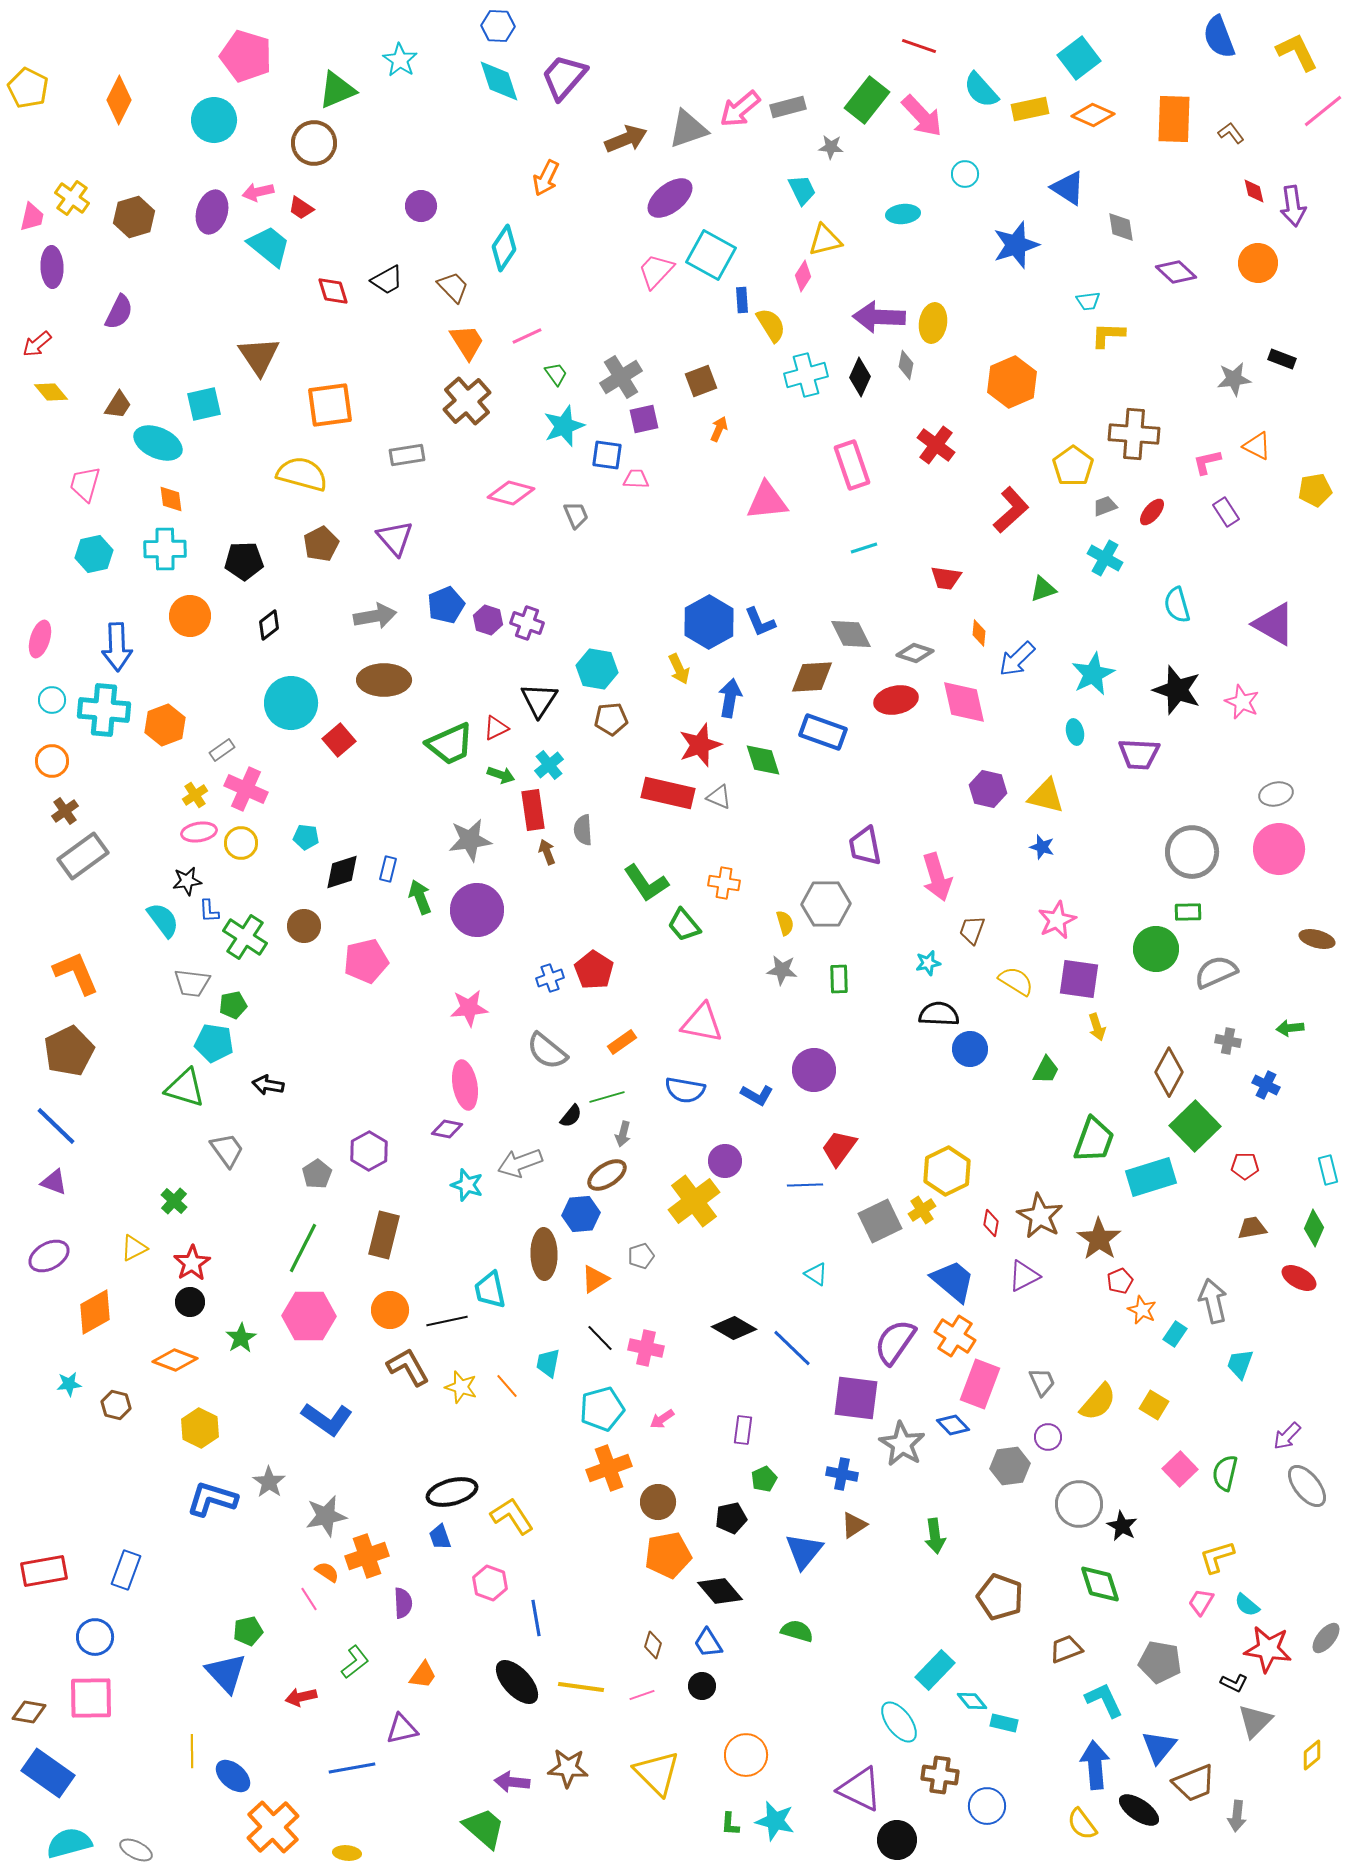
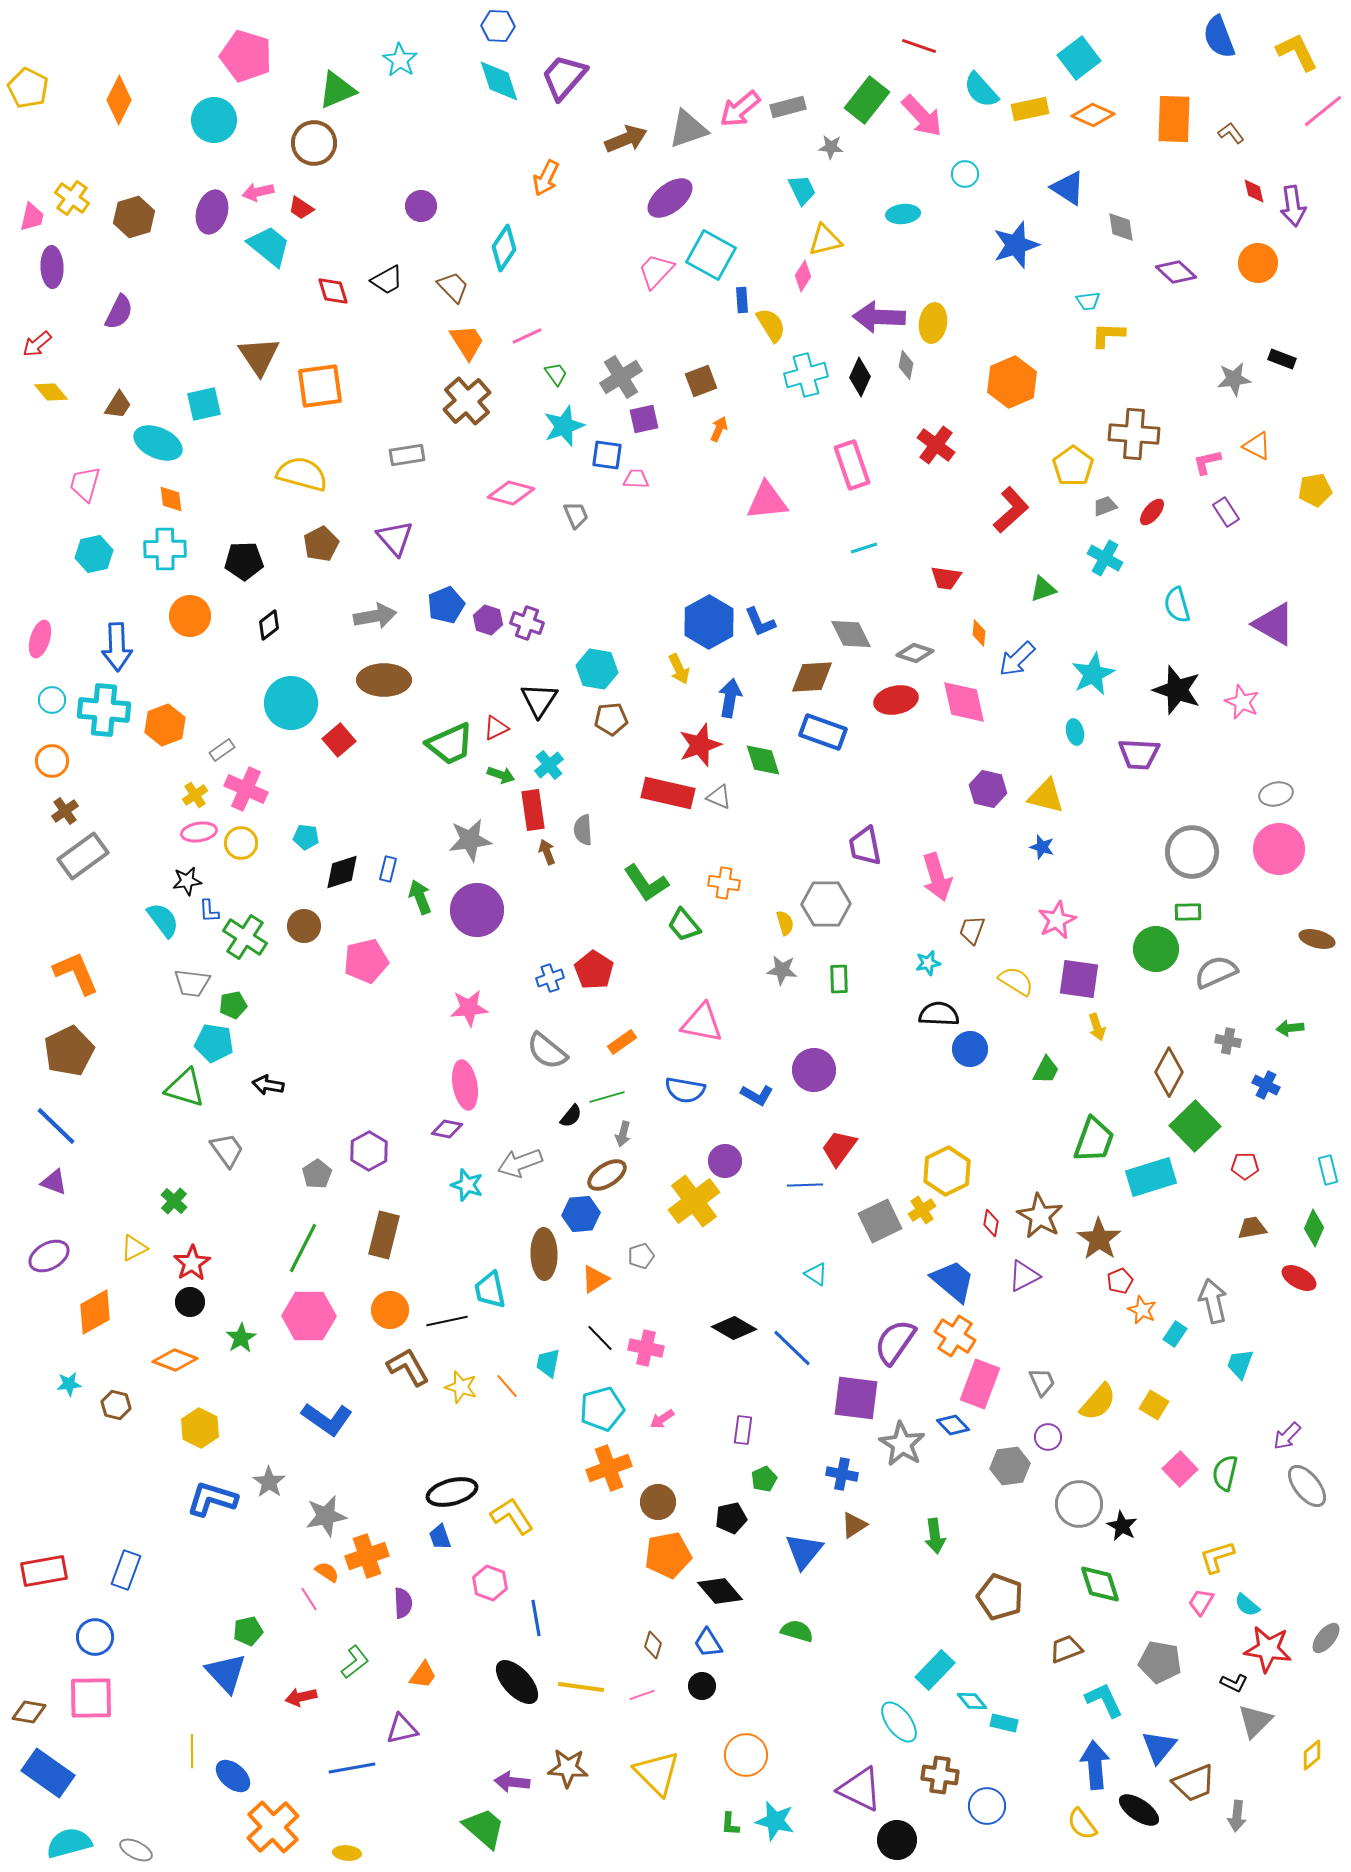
orange square at (330, 405): moved 10 px left, 19 px up
